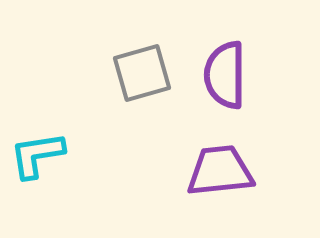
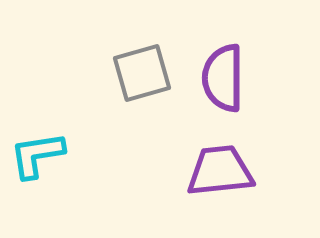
purple semicircle: moved 2 px left, 3 px down
